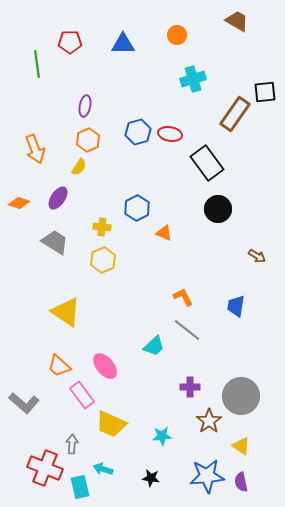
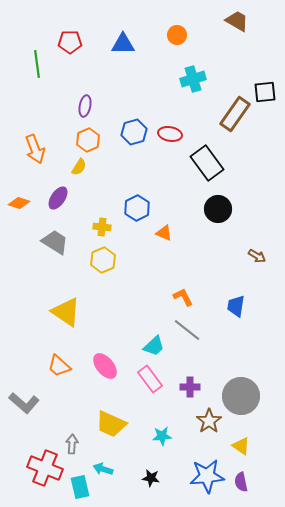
blue hexagon at (138, 132): moved 4 px left
pink rectangle at (82, 395): moved 68 px right, 16 px up
